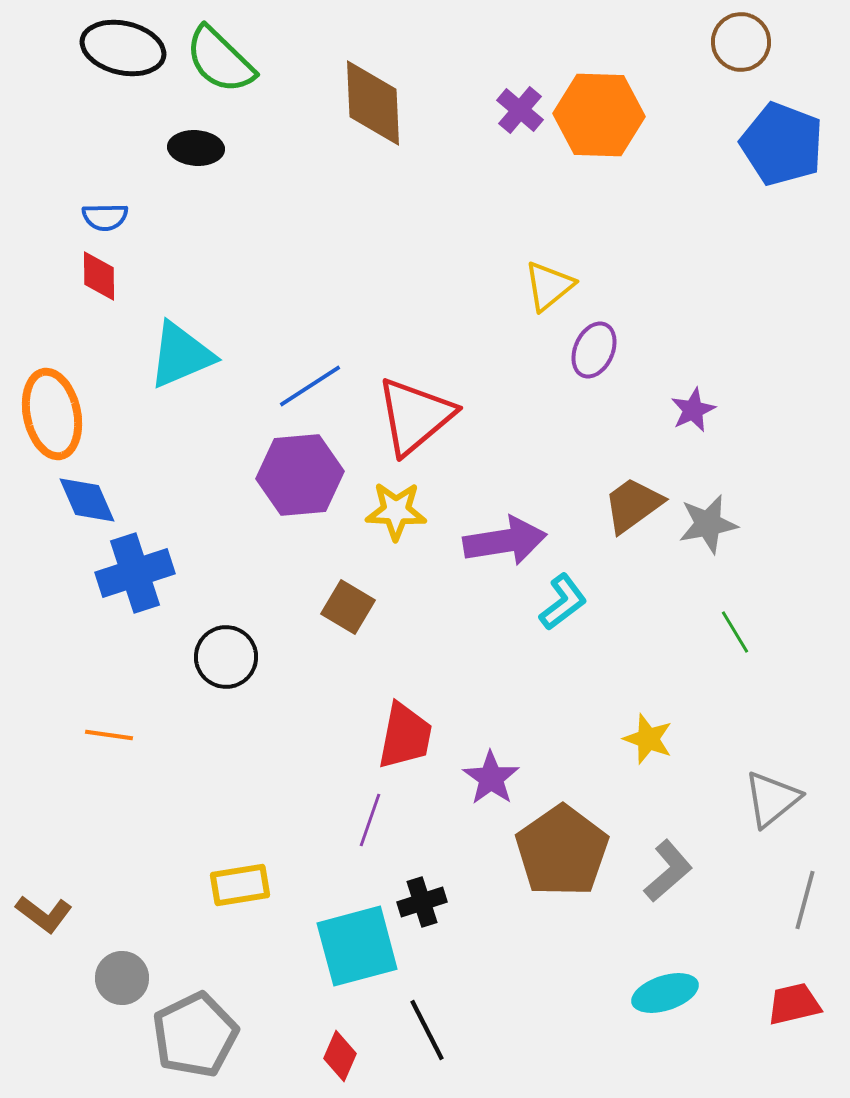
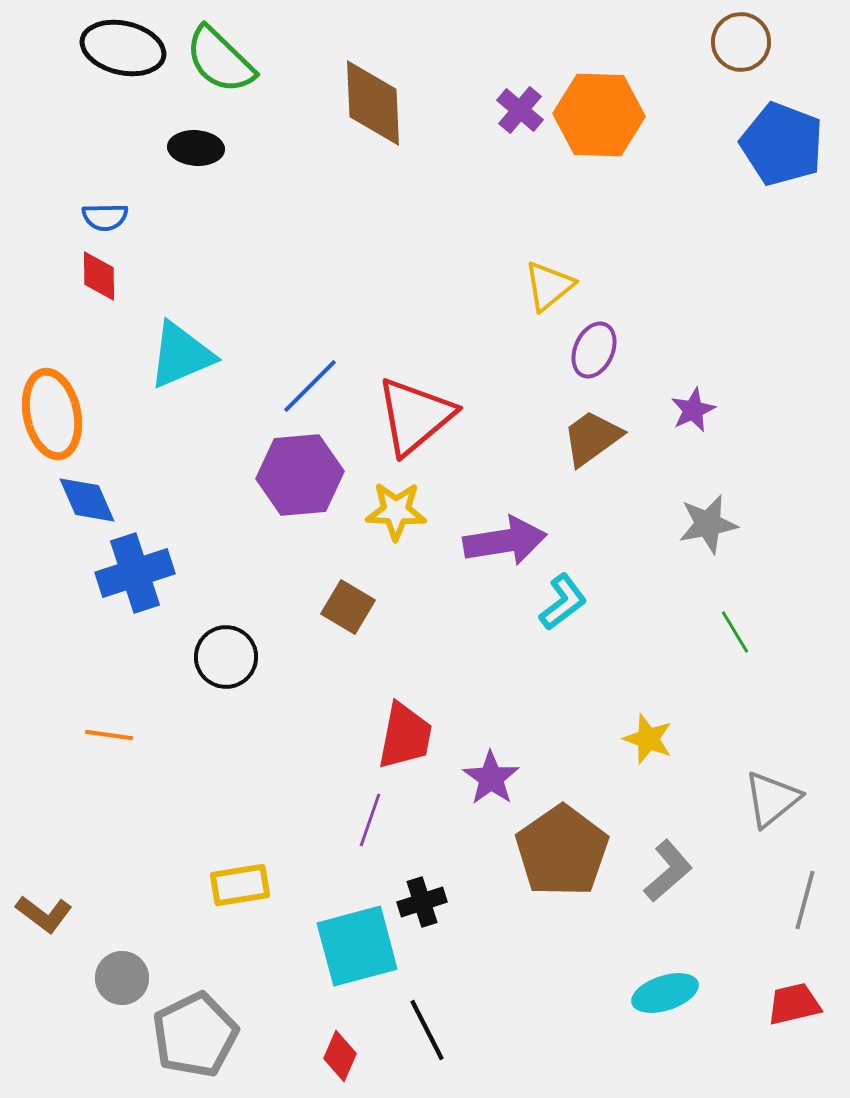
blue line at (310, 386): rotated 12 degrees counterclockwise
brown trapezoid at (633, 505): moved 41 px left, 67 px up
